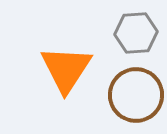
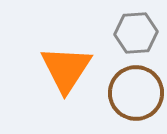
brown circle: moved 2 px up
